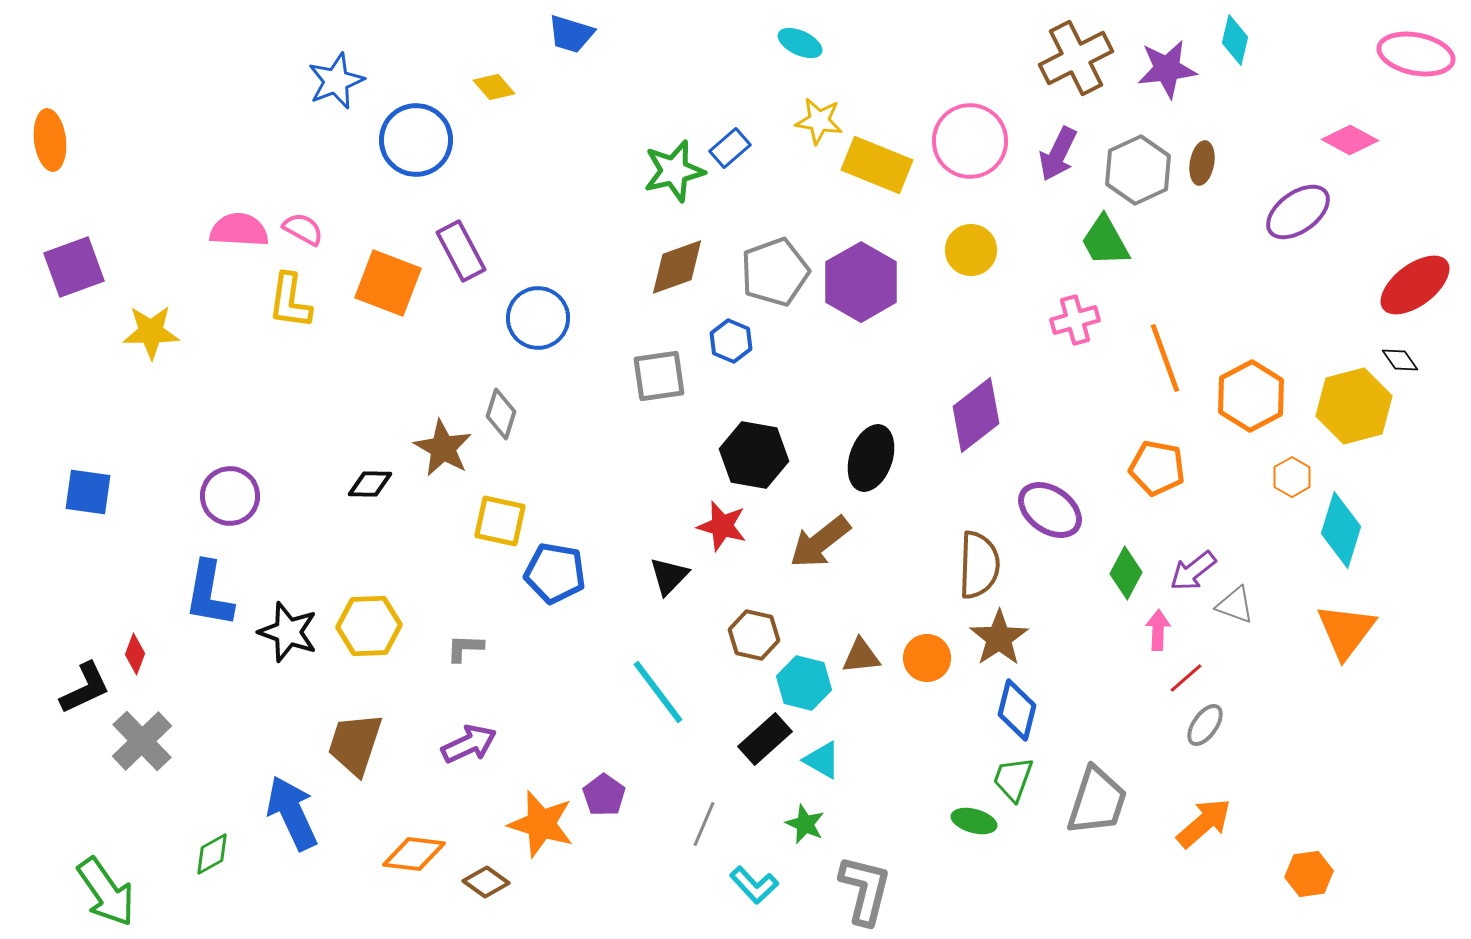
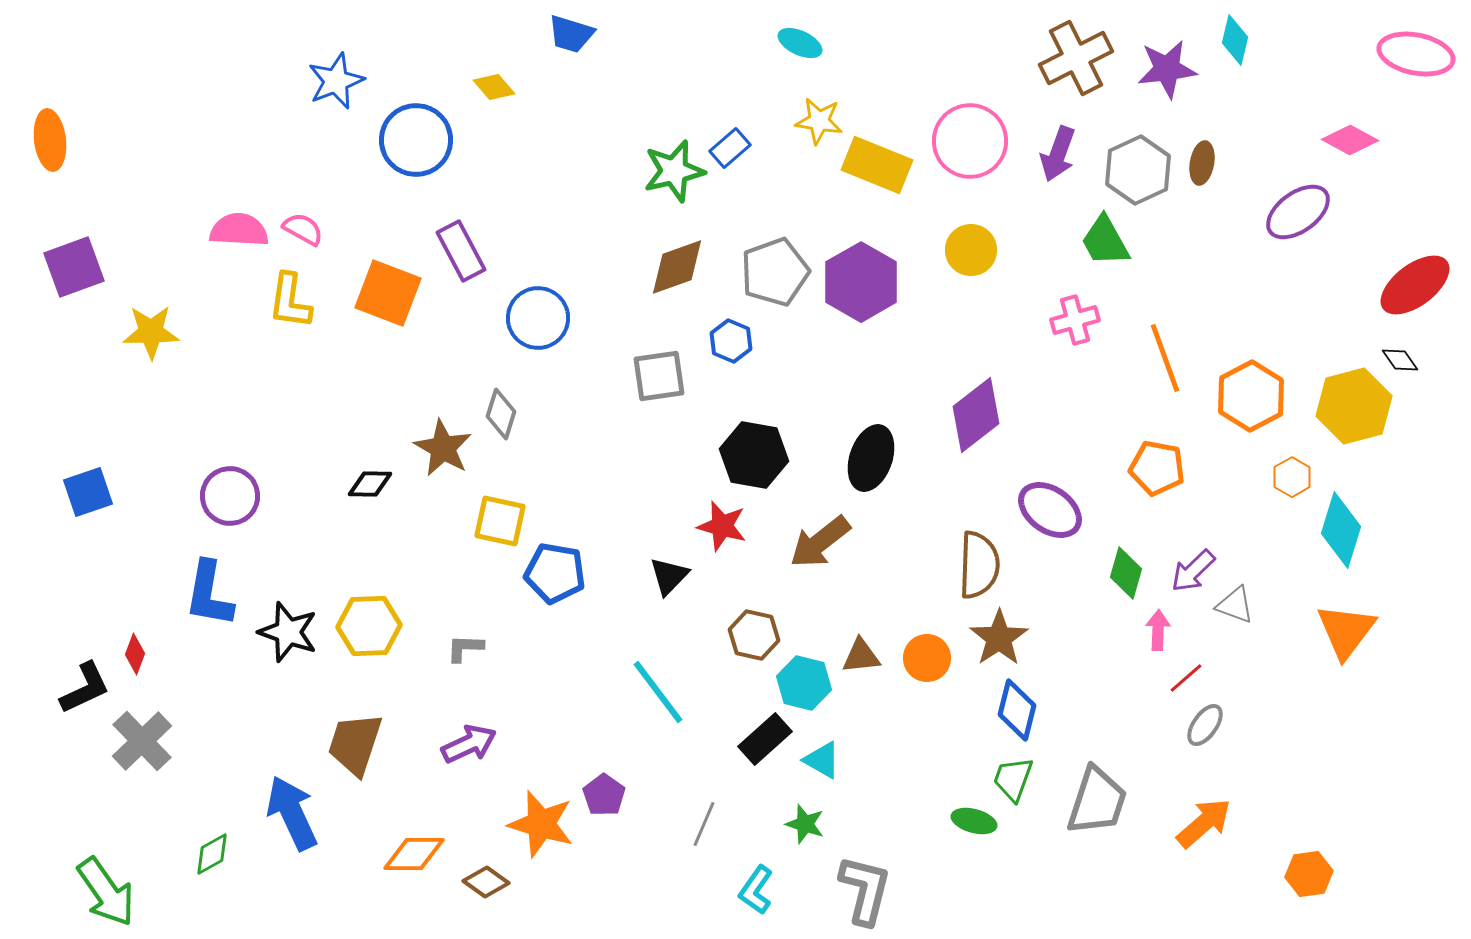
purple arrow at (1058, 154): rotated 6 degrees counterclockwise
orange square at (388, 283): moved 10 px down
blue square at (88, 492): rotated 27 degrees counterclockwise
purple arrow at (1193, 571): rotated 6 degrees counterclockwise
green diamond at (1126, 573): rotated 12 degrees counterclockwise
green star at (805, 824): rotated 6 degrees counterclockwise
orange diamond at (414, 854): rotated 6 degrees counterclockwise
cyan L-shape at (754, 885): moved 2 px right, 5 px down; rotated 78 degrees clockwise
